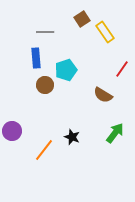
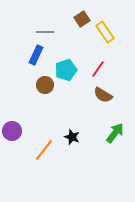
blue rectangle: moved 3 px up; rotated 30 degrees clockwise
red line: moved 24 px left
